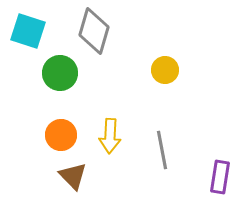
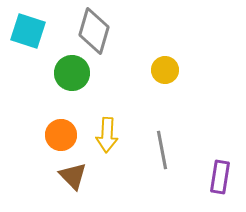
green circle: moved 12 px right
yellow arrow: moved 3 px left, 1 px up
